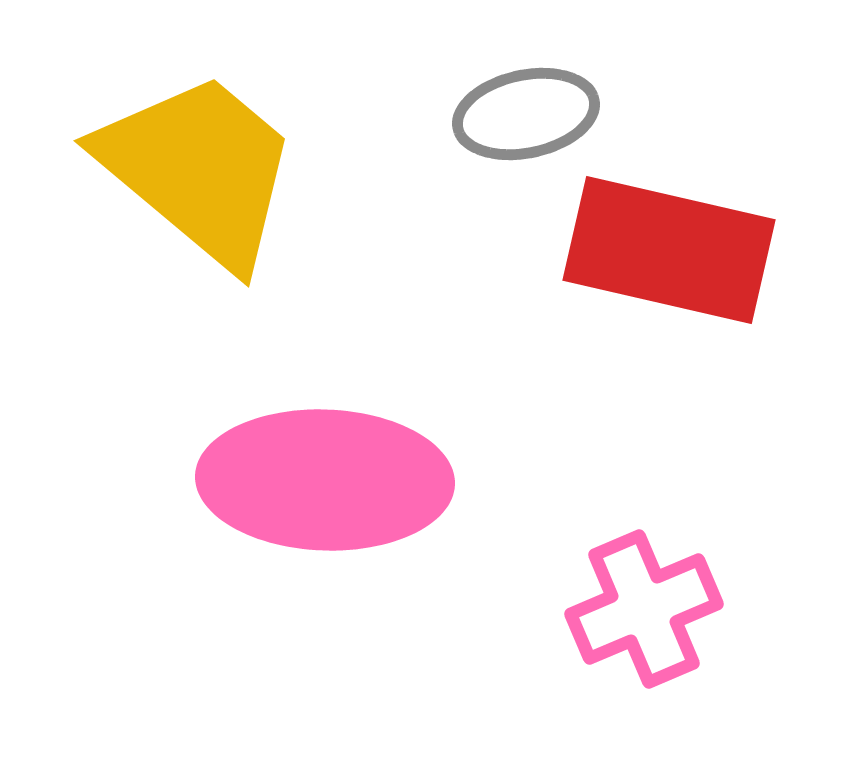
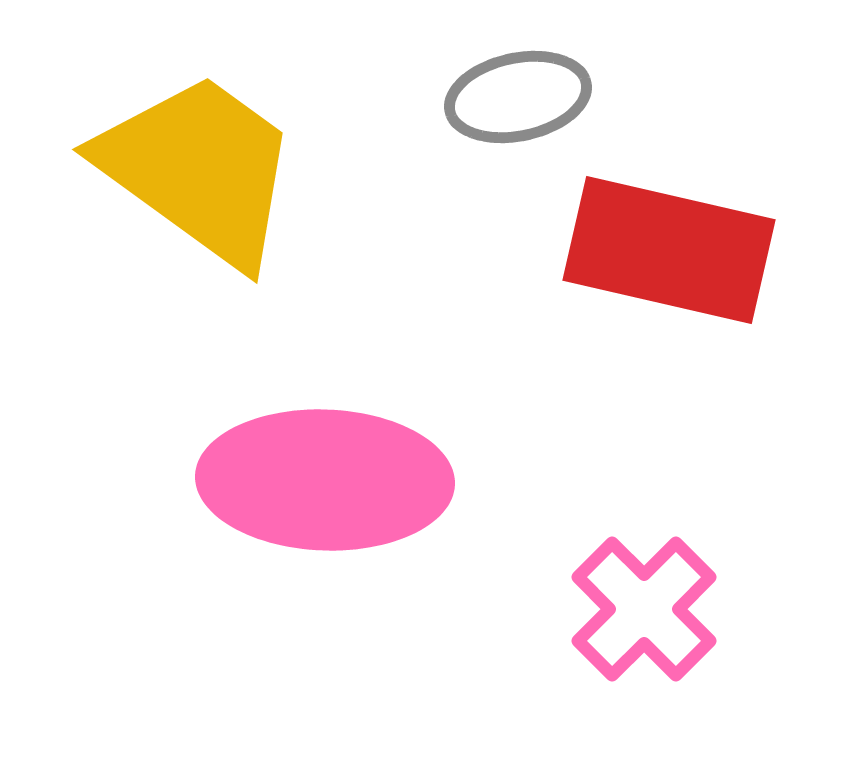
gray ellipse: moved 8 px left, 17 px up
yellow trapezoid: rotated 4 degrees counterclockwise
pink cross: rotated 22 degrees counterclockwise
